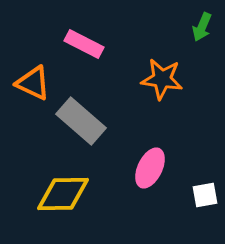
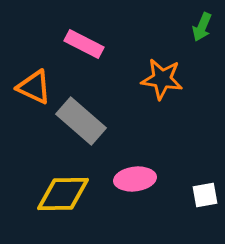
orange triangle: moved 1 px right, 4 px down
pink ellipse: moved 15 px left, 11 px down; rotated 57 degrees clockwise
